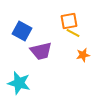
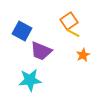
orange square: rotated 24 degrees counterclockwise
purple trapezoid: rotated 35 degrees clockwise
orange star: rotated 16 degrees counterclockwise
cyan star: moved 11 px right, 3 px up; rotated 20 degrees counterclockwise
